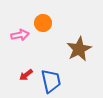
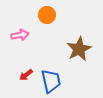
orange circle: moved 4 px right, 8 px up
